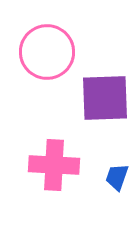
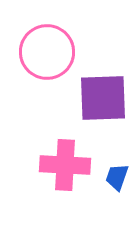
purple square: moved 2 px left
pink cross: moved 11 px right
